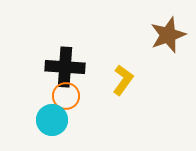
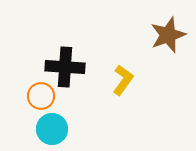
orange circle: moved 25 px left
cyan circle: moved 9 px down
